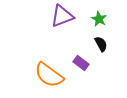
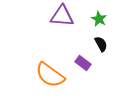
purple triangle: rotated 25 degrees clockwise
purple rectangle: moved 2 px right
orange semicircle: moved 1 px right
